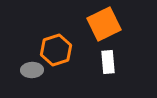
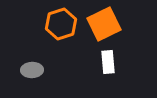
orange hexagon: moved 5 px right, 26 px up
